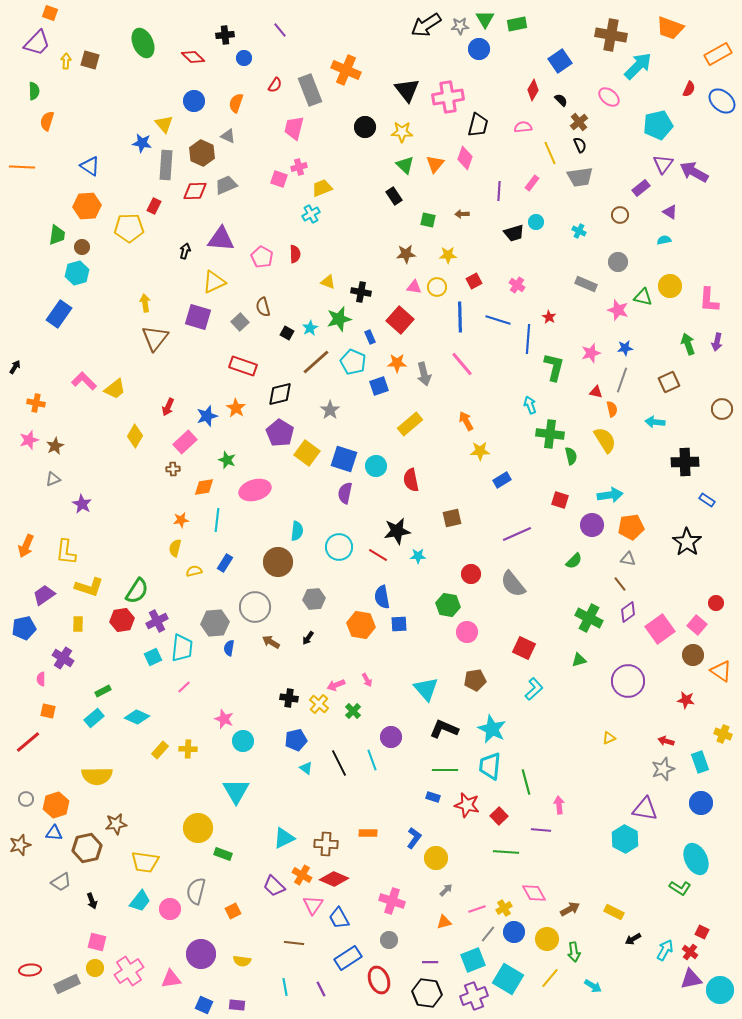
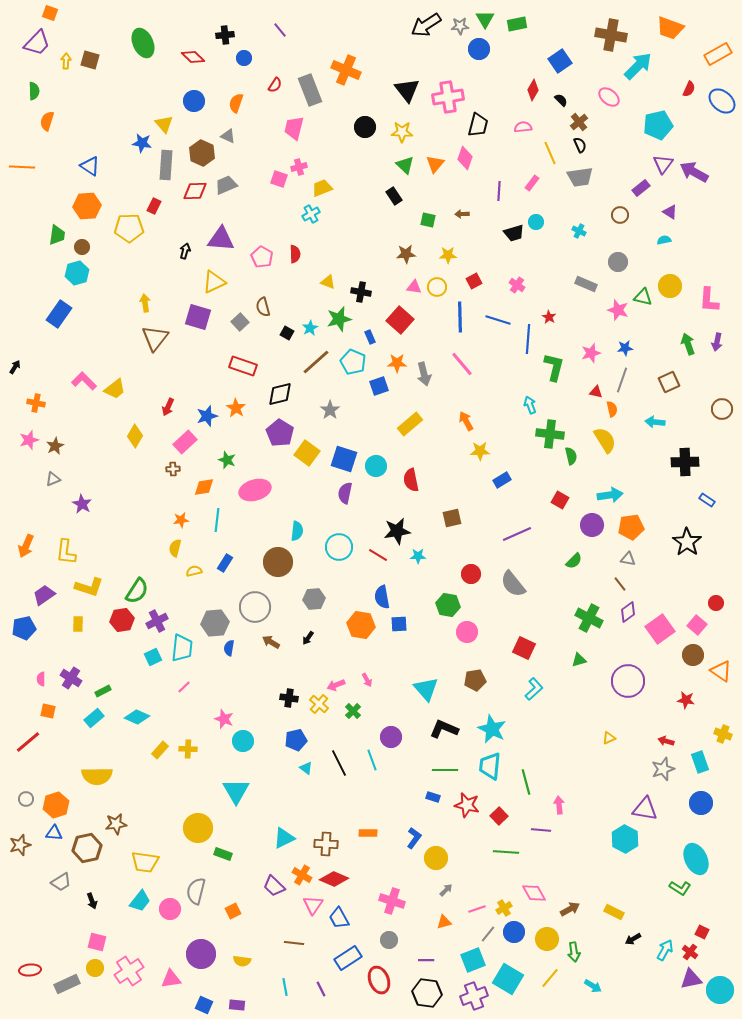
red square at (560, 500): rotated 12 degrees clockwise
purple cross at (63, 658): moved 8 px right, 20 px down
purple line at (430, 962): moved 4 px left, 2 px up
